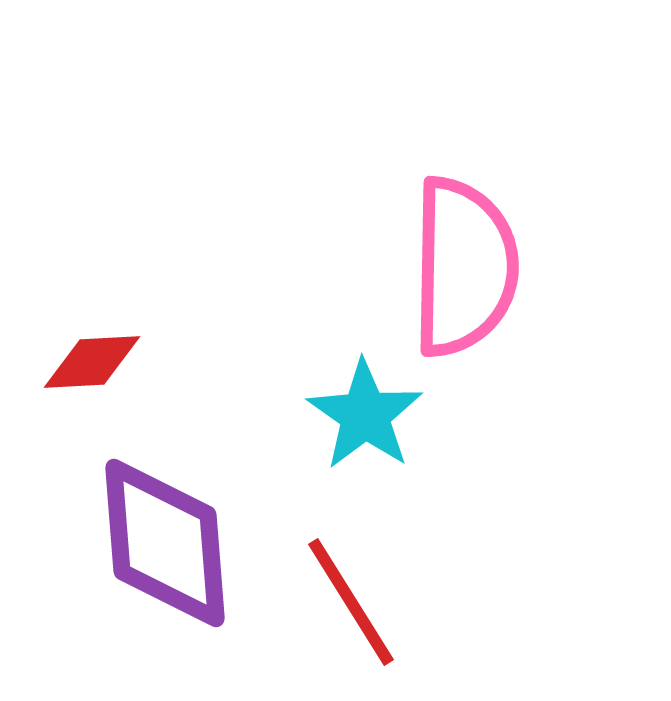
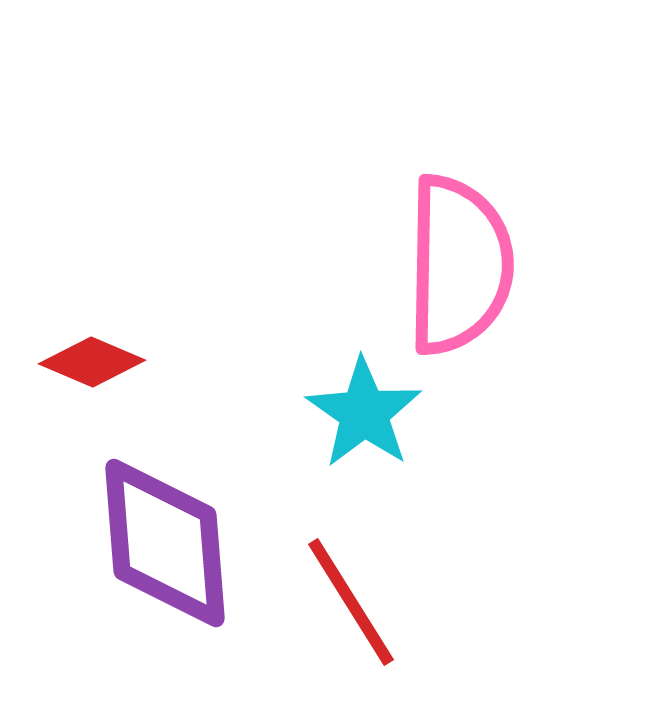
pink semicircle: moved 5 px left, 2 px up
red diamond: rotated 26 degrees clockwise
cyan star: moved 1 px left, 2 px up
